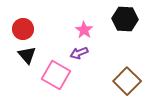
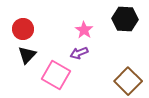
black triangle: rotated 24 degrees clockwise
brown square: moved 1 px right
